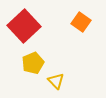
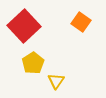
yellow pentagon: rotated 10 degrees counterclockwise
yellow triangle: rotated 18 degrees clockwise
